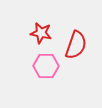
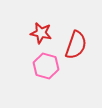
pink hexagon: rotated 15 degrees clockwise
